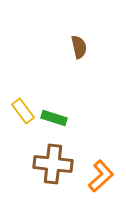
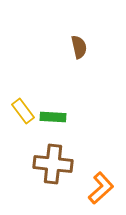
green rectangle: moved 1 px left, 1 px up; rotated 15 degrees counterclockwise
orange L-shape: moved 12 px down
